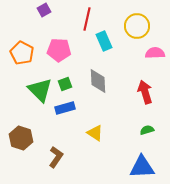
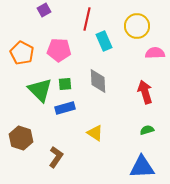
green square: rotated 16 degrees clockwise
